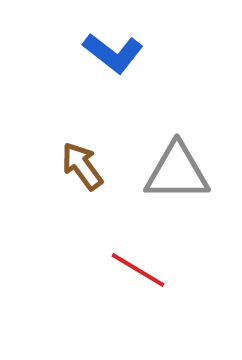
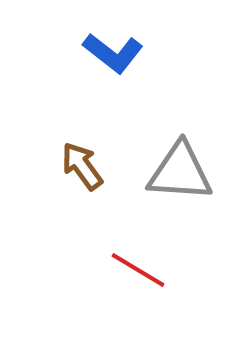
gray triangle: moved 3 px right; rotated 4 degrees clockwise
